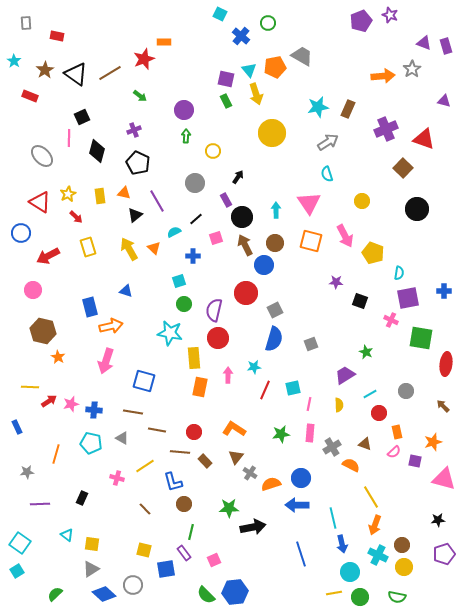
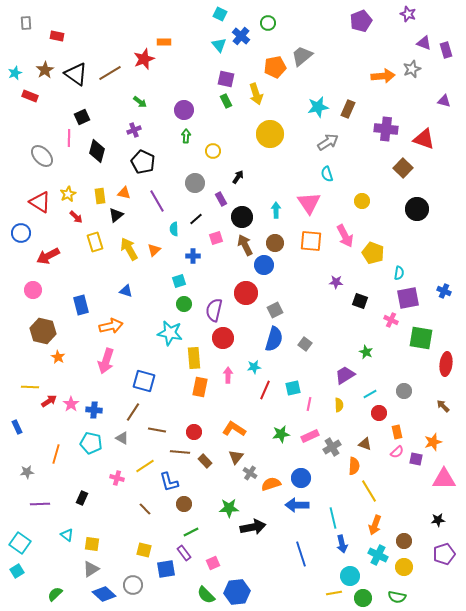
purple star at (390, 15): moved 18 px right, 1 px up
purple rectangle at (446, 46): moved 4 px down
gray trapezoid at (302, 56): rotated 70 degrees counterclockwise
cyan star at (14, 61): moved 1 px right, 12 px down; rotated 16 degrees clockwise
gray star at (412, 69): rotated 12 degrees clockwise
cyan triangle at (249, 70): moved 30 px left, 25 px up
green arrow at (140, 96): moved 6 px down
purple cross at (386, 129): rotated 30 degrees clockwise
yellow circle at (272, 133): moved 2 px left, 1 px down
black pentagon at (138, 163): moved 5 px right, 1 px up
purple rectangle at (226, 200): moved 5 px left, 1 px up
black triangle at (135, 215): moved 19 px left
cyan semicircle at (174, 232): moved 3 px up; rotated 64 degrees counterclockwise
orange square at (311, 241): rotated 10 degrees counterclockwise
yellow rectangle at (88, 247): moved 7 px right, 5 px up
orange triangle at (154, 248): moved 2 px down; rotated 32 degrees clockwise
blue cross at (444, 291): rotated 24 degrees clockwise
blue rectangle at (90, 307): moved 9 px left, 2 px up
red circle at (218, 338): moved 5 px right
gray square at (311, 344): moved 6 px left; rotated 32 degrees counterclockwise
gray circle at (406, 391): moved 2 px left
pink star at (71, 404): rotated 21 degrees counterclockwise
brown line at (133, 412): rotated 66 degrees counterclockwise
pink rectangle at (310, 433): moved 3 px down; rotated 60 degrees clockwise
pink semicircle at (394, 452): moved 3 px right
purple square at (415, 461): moved 1 px right, 2 px up
orange semicircle at (351, 465): moved 3 px right, 1 px down; rotated 66 degrees clockwise
pink triangle at (444, 479): rotated 15 degrees counterclockwise
blue L-shape at (173, 482): moved 4 px left
yellow line at (371, 497): moved 2 px left, 6 px up
green line at (191, 532): rotated 49 degrees clockwise
brown circle at (402, 545): moved 2 px right, 4 px up
pink square at (214, 560): moved 1 px left, 3 px down
cyan circle at (350, 572): moved 4 px down
blue hexagon at (235, 592): moved 2 px right
green circle at (360, 597): moved 3 px right, 1 px down
